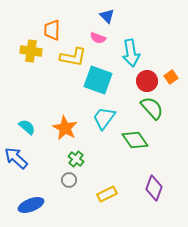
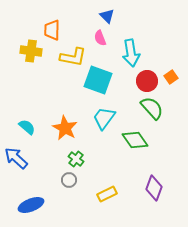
pink semicircle: moved 2 px right; rotated 49 degrees clockwise
